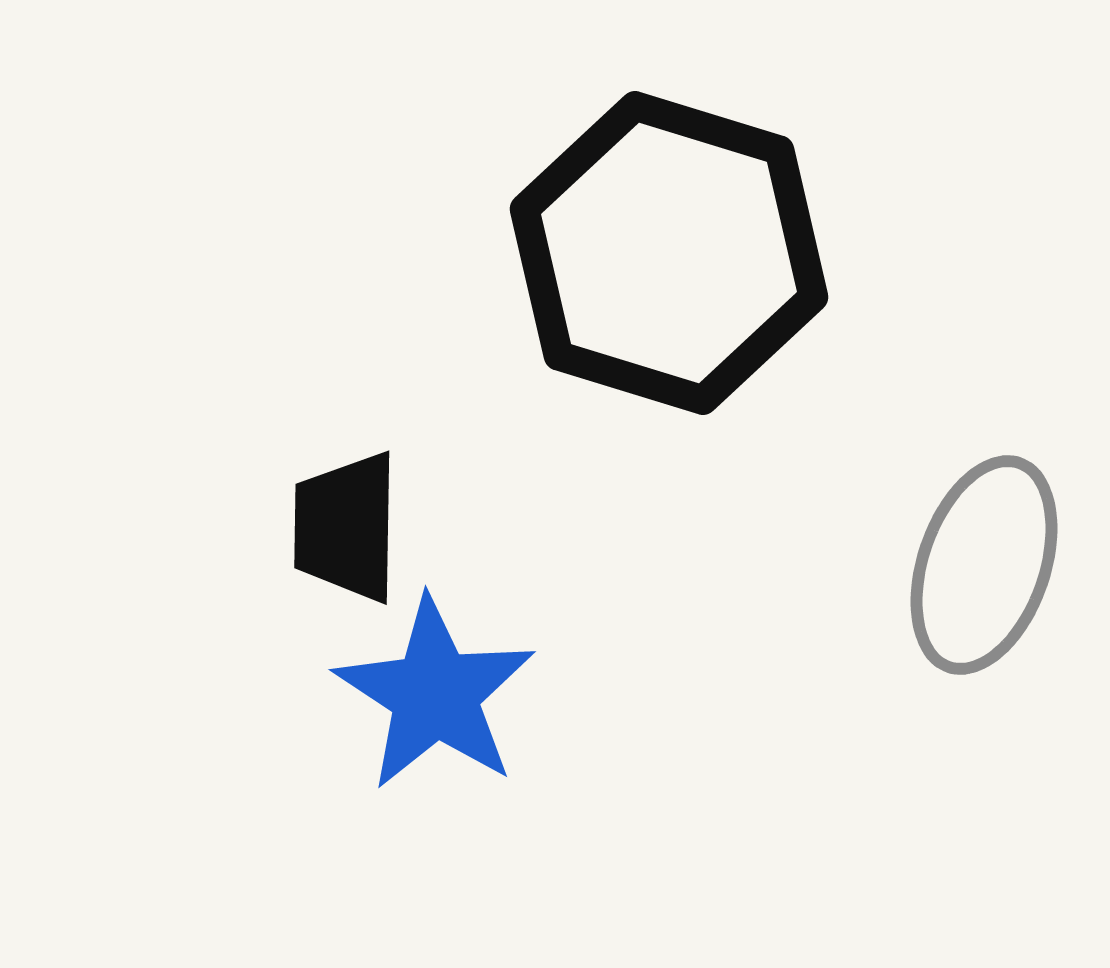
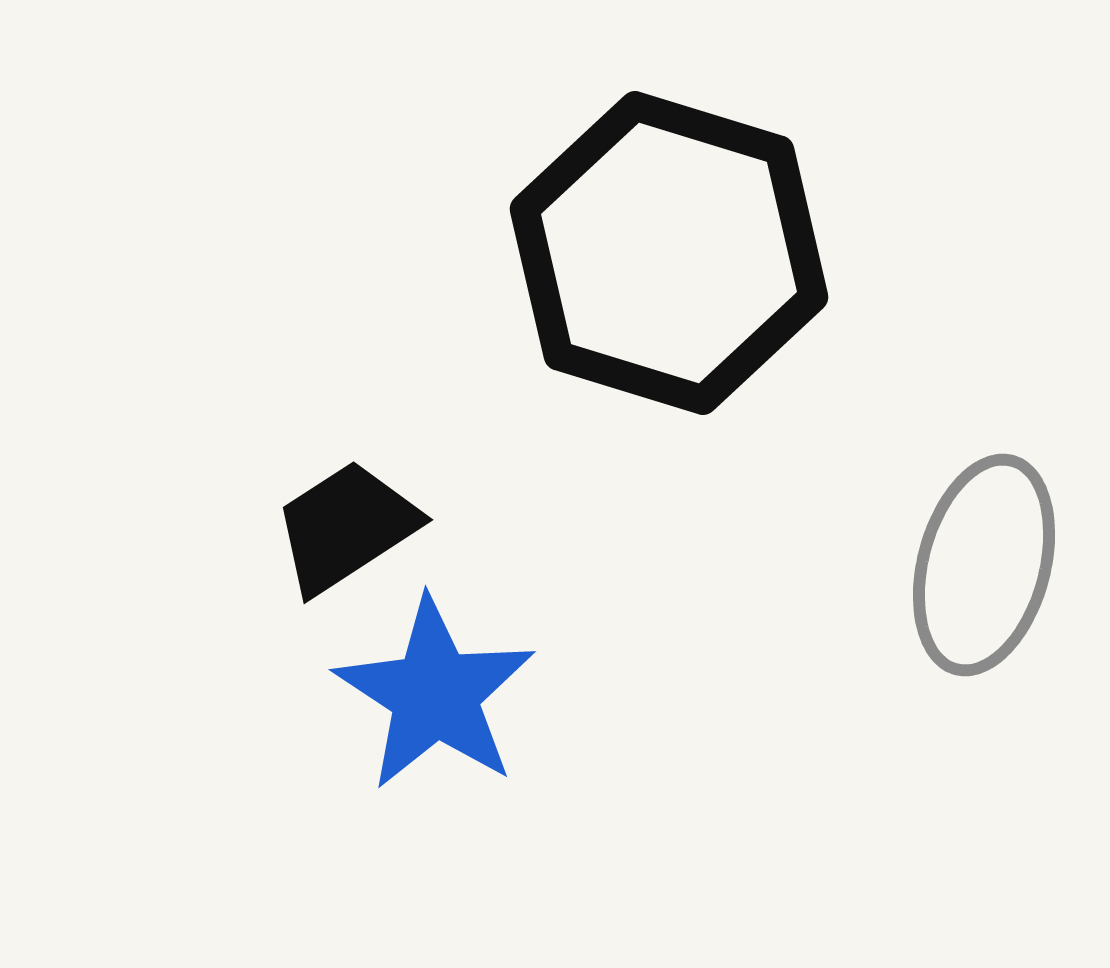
black trapezoid: rotated 56 degrees clockwise
gray ellipse: rotated 4 degrees counterclockwise
